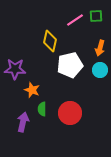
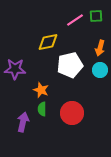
yellow diamond: moved 2 px left, 1 px down; rotated 65 degrees clockwise
orange star: moved 9 px right
red circle: moved 2 px right
